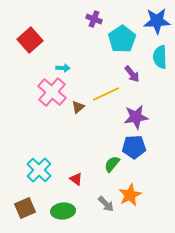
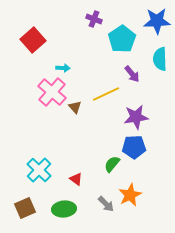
red square: moved 3 px right
cyan semicircle: moved 2 px down
brown triangle: moved 3 px left; rotated 32 degrees counterclockwise
green ellipse: moved 1 px right, 2 px up
